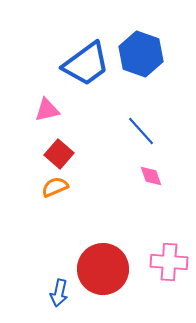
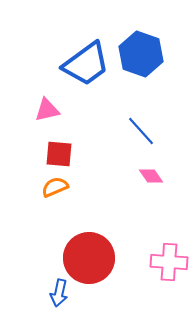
red square: rotated 36 degrees counterclockwise
pink diamond: rotated 15 degrees counterclockwise
red circle: moved 14 px left, 11 px up
